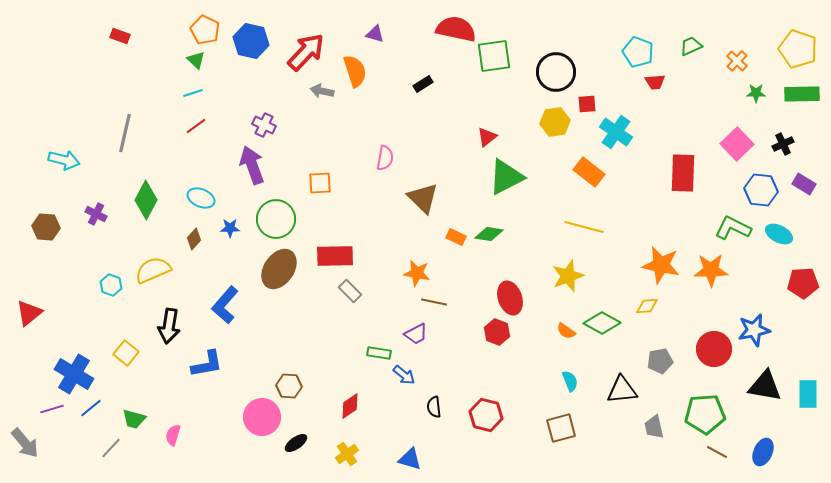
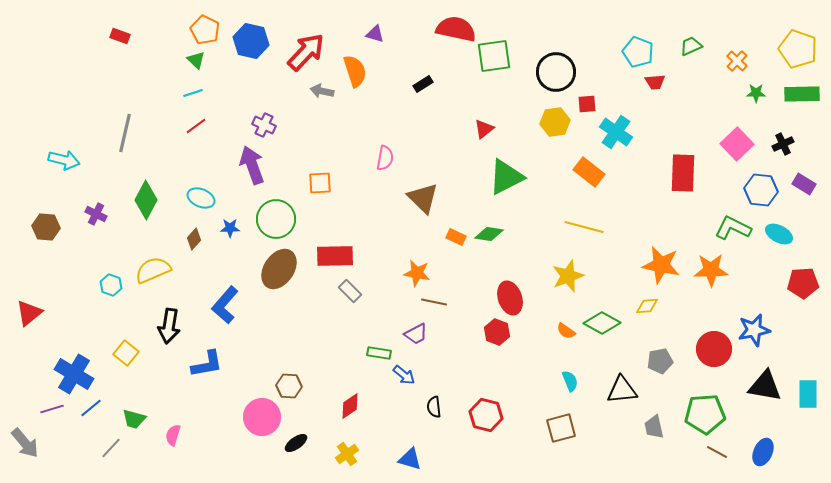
red triangle at (487, 137): moved 3 px left, 8 px up
